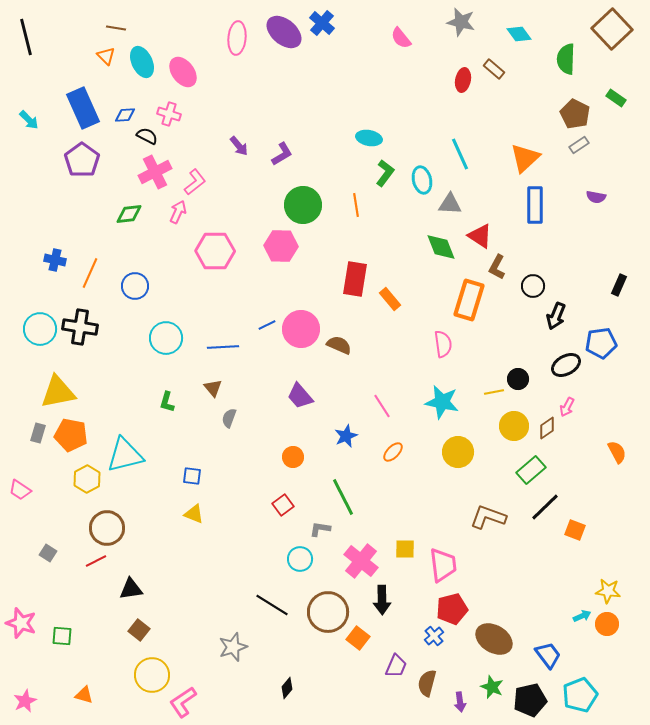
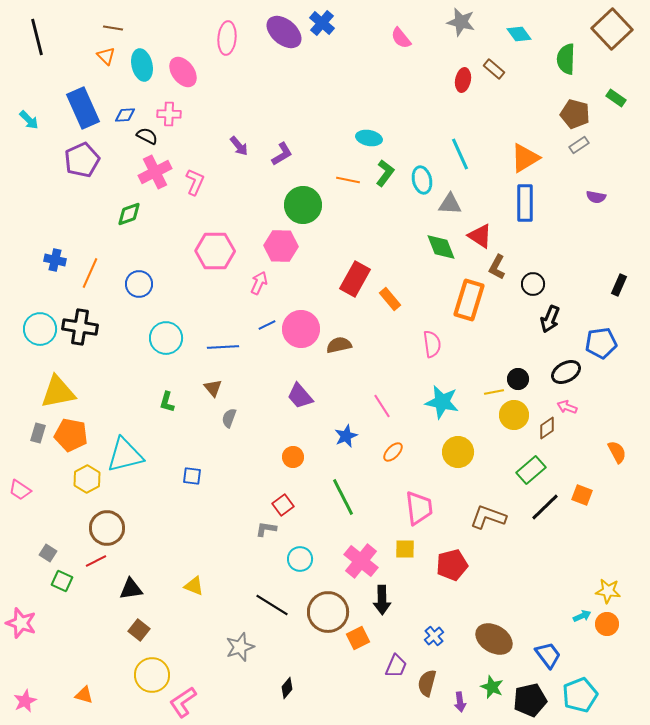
brown line at (116, 28): moved 3 px left
black line at (26, 37): moved 11 px right
pink ellipse at (237, 38): moved 10 px left
cyan ellipse at (142, 62): moved 3 px down; rotated 12 degrees clockwise
pink cross at (169, 114): rotated 15 degrees counterclockwise
brown pentagon at (575, 114): rotated 12 degrees counterclockwise
orange triangle at (525, 158): rotated 12 degrees clockwise
purple pentagon at (82, 160): rotated 12 degrees clockwise
pink L-shape at (195, 182): rotated 28 degrees counterclockwise
orange line at (356, 205): moved 8 px left, 25 px up; rotated 70 degrees counterclockwise
blue rectangle at (535, 205): moved 10 px left, 2 px up
pink arrow at (178, 212): moved 81 px right, 71 px down
green diamond at (129, 214): rotated 12 degrees counterclockwise
red rectangle at (355, 279): rotated 20 degrees clockwise
blue circle at (135, 286): moved 4 px right, 2 px up
black circle at (533, 286): moved 2 px up
black arrow at (556, 316): moved 6 px left, 3 px down
pink semicircle at (443, 344): moved 11 px left
brown semicircle at (339, 345): rotated 35 degrees counterclockwise
black ellipse at (566, 365): moved 7 px down
pink arrow at (567, 407): rotated 84 degrees clockwise
yellow circle at (514, 426): moved 11 px up
yellow triangle at (194, 514): moved 72 px down
gray L-shape at (320, 529): moved 54 px left
orange square at (575, 530): moved 7 px right, 35 px up
pink trapezoid at (443, 565): moved 24 px left, 57 px up
red pentagon at (452, 609): moved 44 px up
green square at (62, 636): moved 55 px up; rotated 20 degrees clockwise
orange square at (358, 638): rotated 25 degrees clockwise
gray star at (233, 647): moved 7 px right
